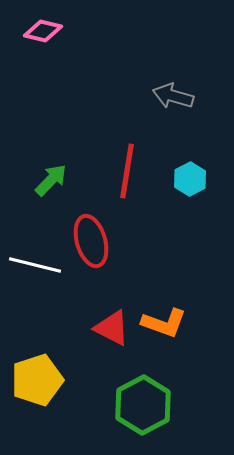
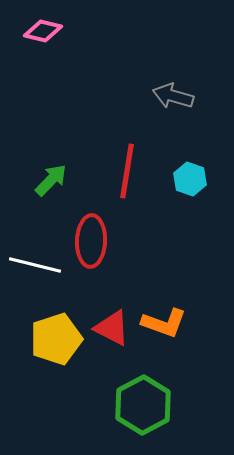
cyan hexagon: rotated 12 degrees counterclockwise
red ellipse: rotated 18 degrees clockwise
yellow pentagon: moved 19 px right, 41 px up
